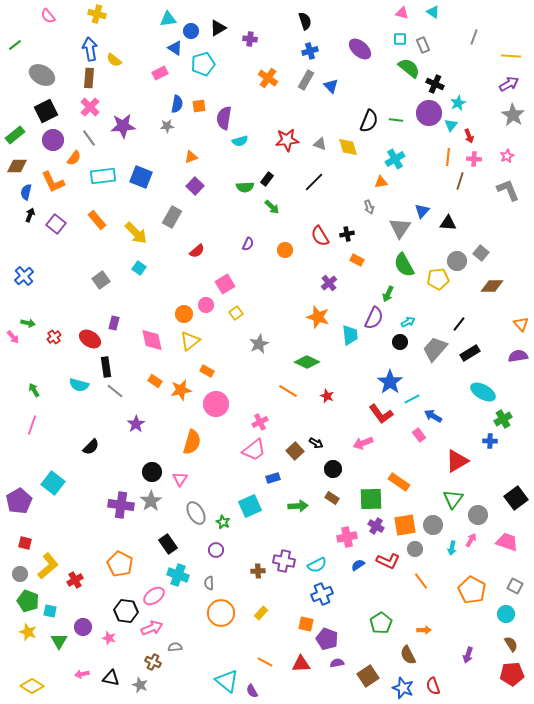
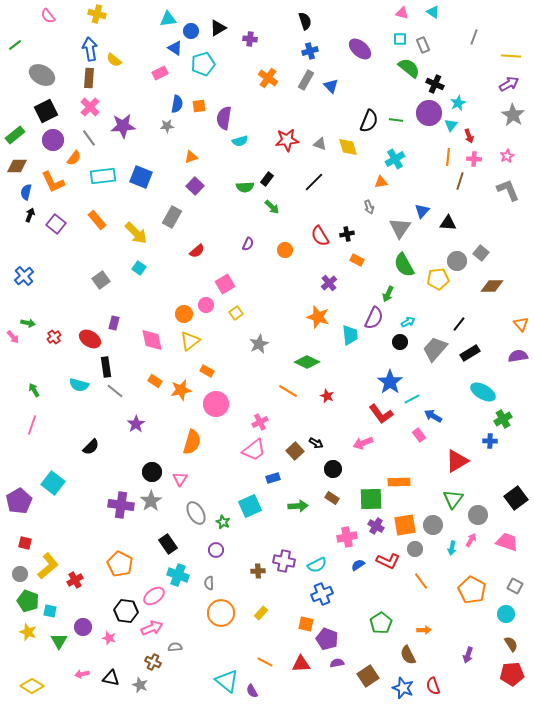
orange rectangle at (399, 482): rotated 35 degrees counterclockwise
